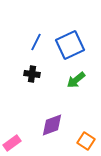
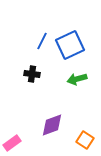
blue line: moved 6 px right, 1 px up
green arrow: moved 1 px right, 1 px up; rotated 24 degrees clockwise
orange square: moved 1 px left, 1 px up
